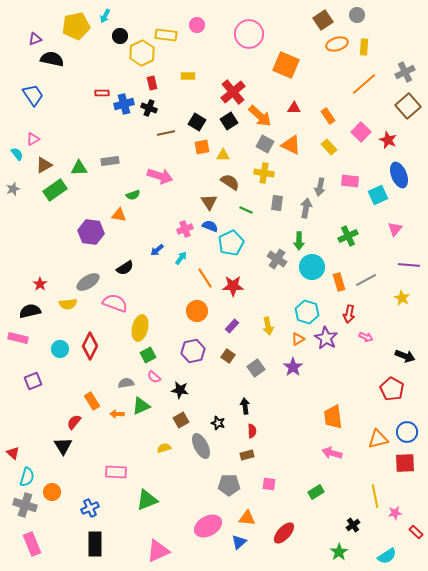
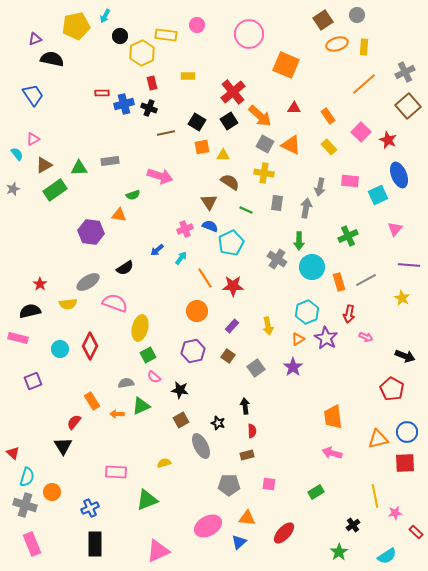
cyan hexagon at (307, 312): rotated 20 degrees clockwise
yellow semicircle at (164, 448): moved 15 px down
